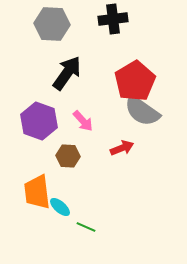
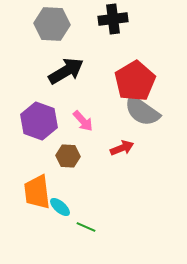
black arrow: moved 1 px left, 2 px up; rotated 24 degrees clockwise
